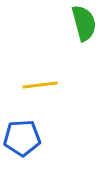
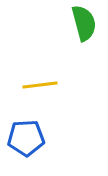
blue pentagon: moved 4 px right
